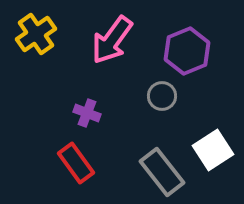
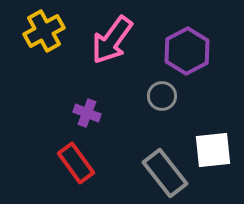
yellow cross: moved 8 px right, 3 px up; rotated 6 degrees clockwise
purple hexagon: rotated 6 degrees counterclockwise
white square: rotated 27 degrees clockwise
gray rectangle: moved 3 px right, 1 px down
